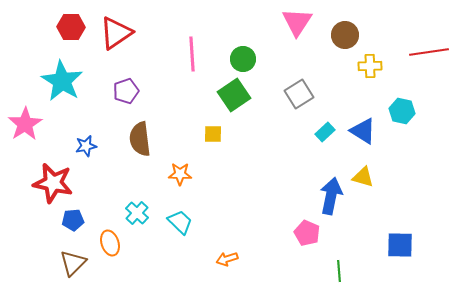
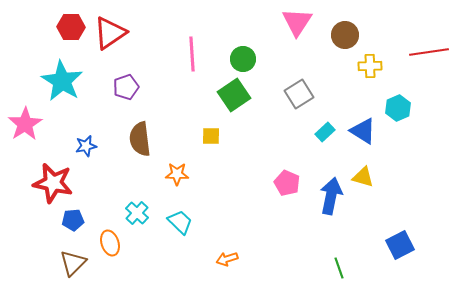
red triangle: moved 6 px left
purple pentagon: moved 4 px up
cyan hexagon: moved 4 px left, 3 px up; rotated 25 degrees clockwise
yellow square: moved 2 px left, 2 px down
orange star: moved 3 px left
pink pentagon: moved 20 px left, 50 px up
blue square: rotated 28 degrees counterclockwise
green line: moved 3 px up; rotated 15 degrees counterclockwise
